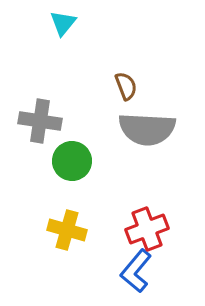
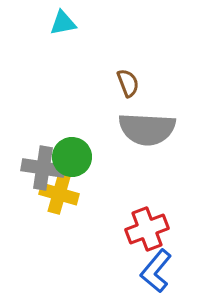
cyan triangle: rotated 40 degrees clockwise
brown semicircle: moved 2 px right, 3 px up
gray cross: moved 3 px right, 47 px down
green circle: moved 4 px up
yellow cross: moved 8 px left, 36 px up
blue L-shape: moved 20 px right
